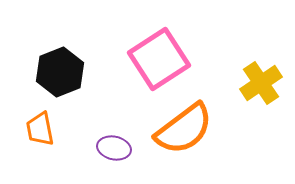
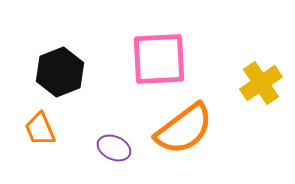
pink square: rotated 30 degrees clockwise
orange trapezoid: rotated 12 degrees counterclockwise
purple ellipse: rotated 12 degrees clockwise
